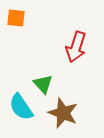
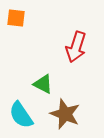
green triangle: rotated 20 degrees counterclockwise
cyan semicircle: moved 8 px down
brown star: moved 2 px right, 1 px down
